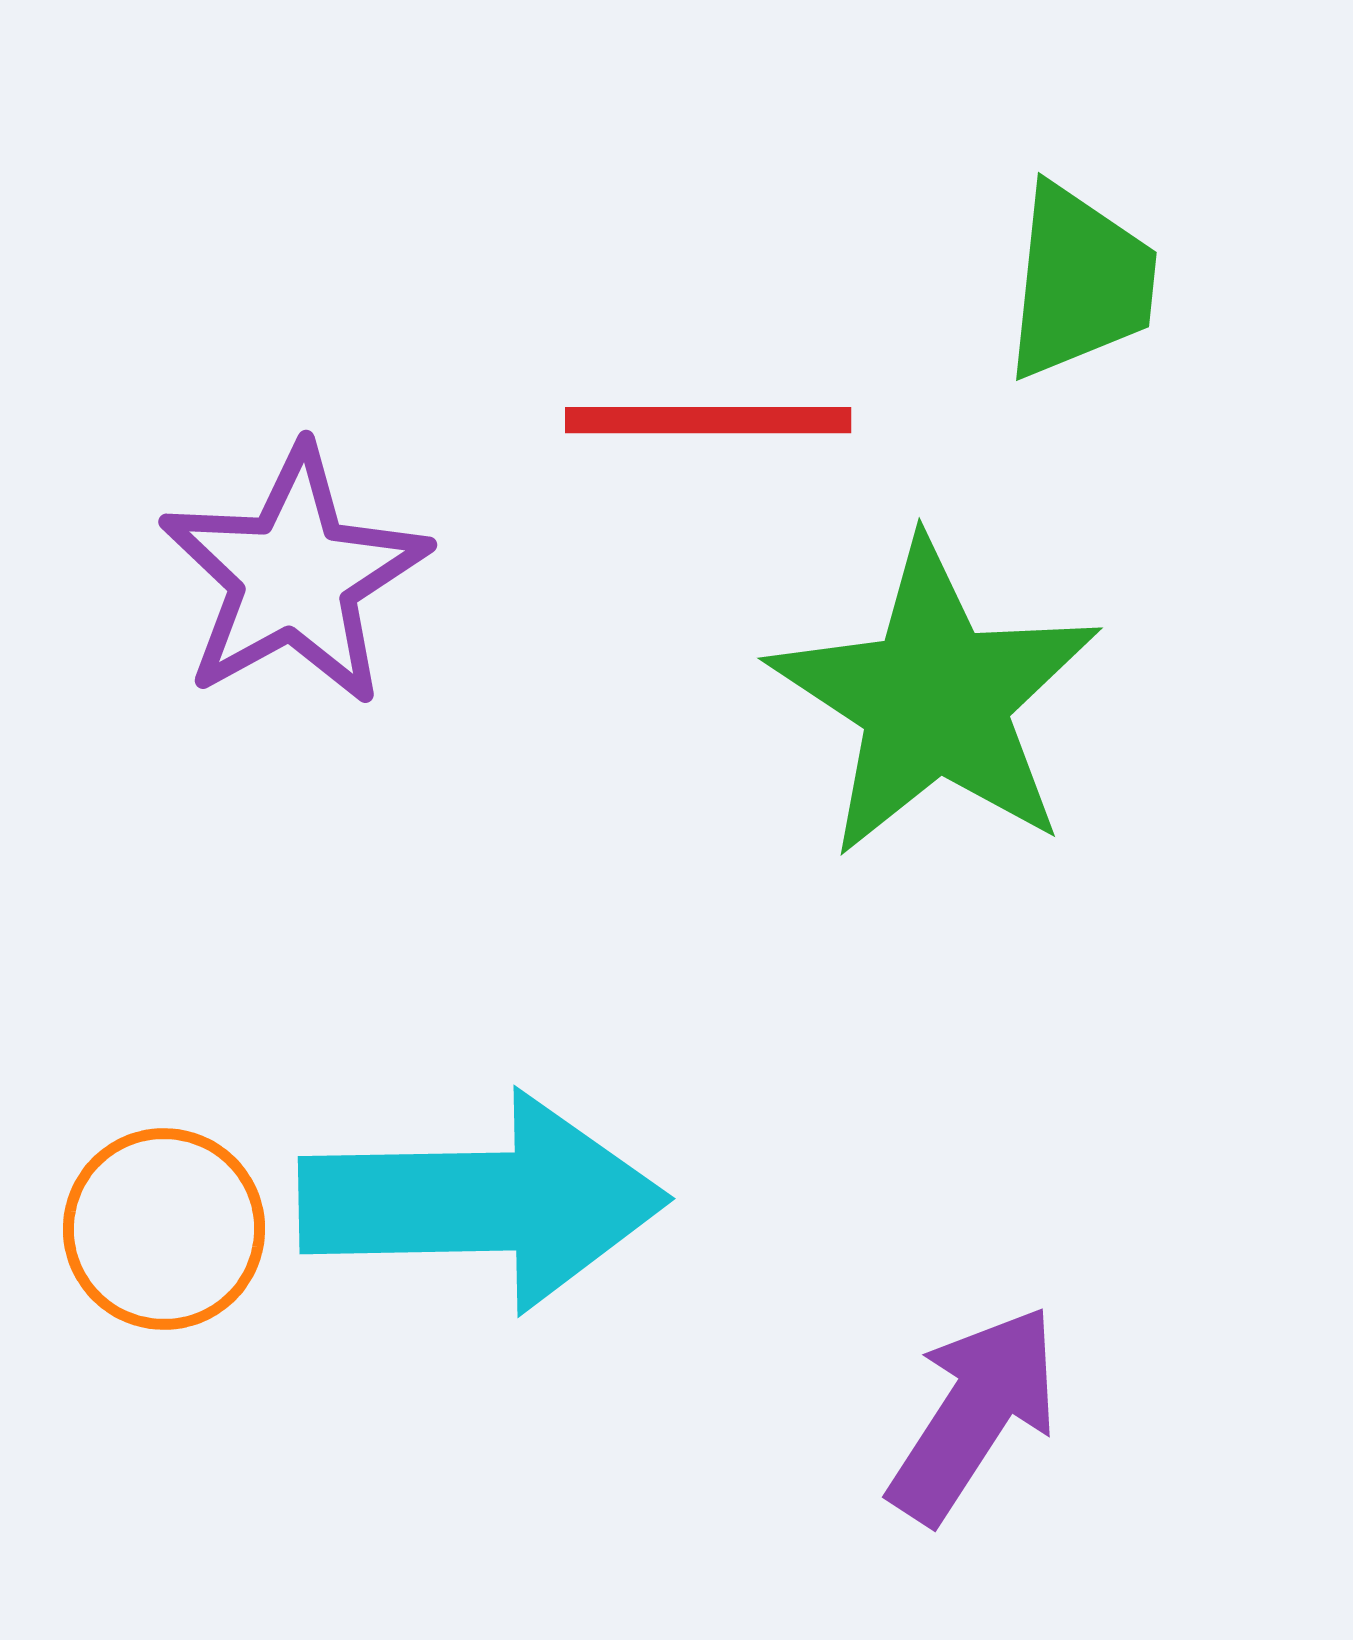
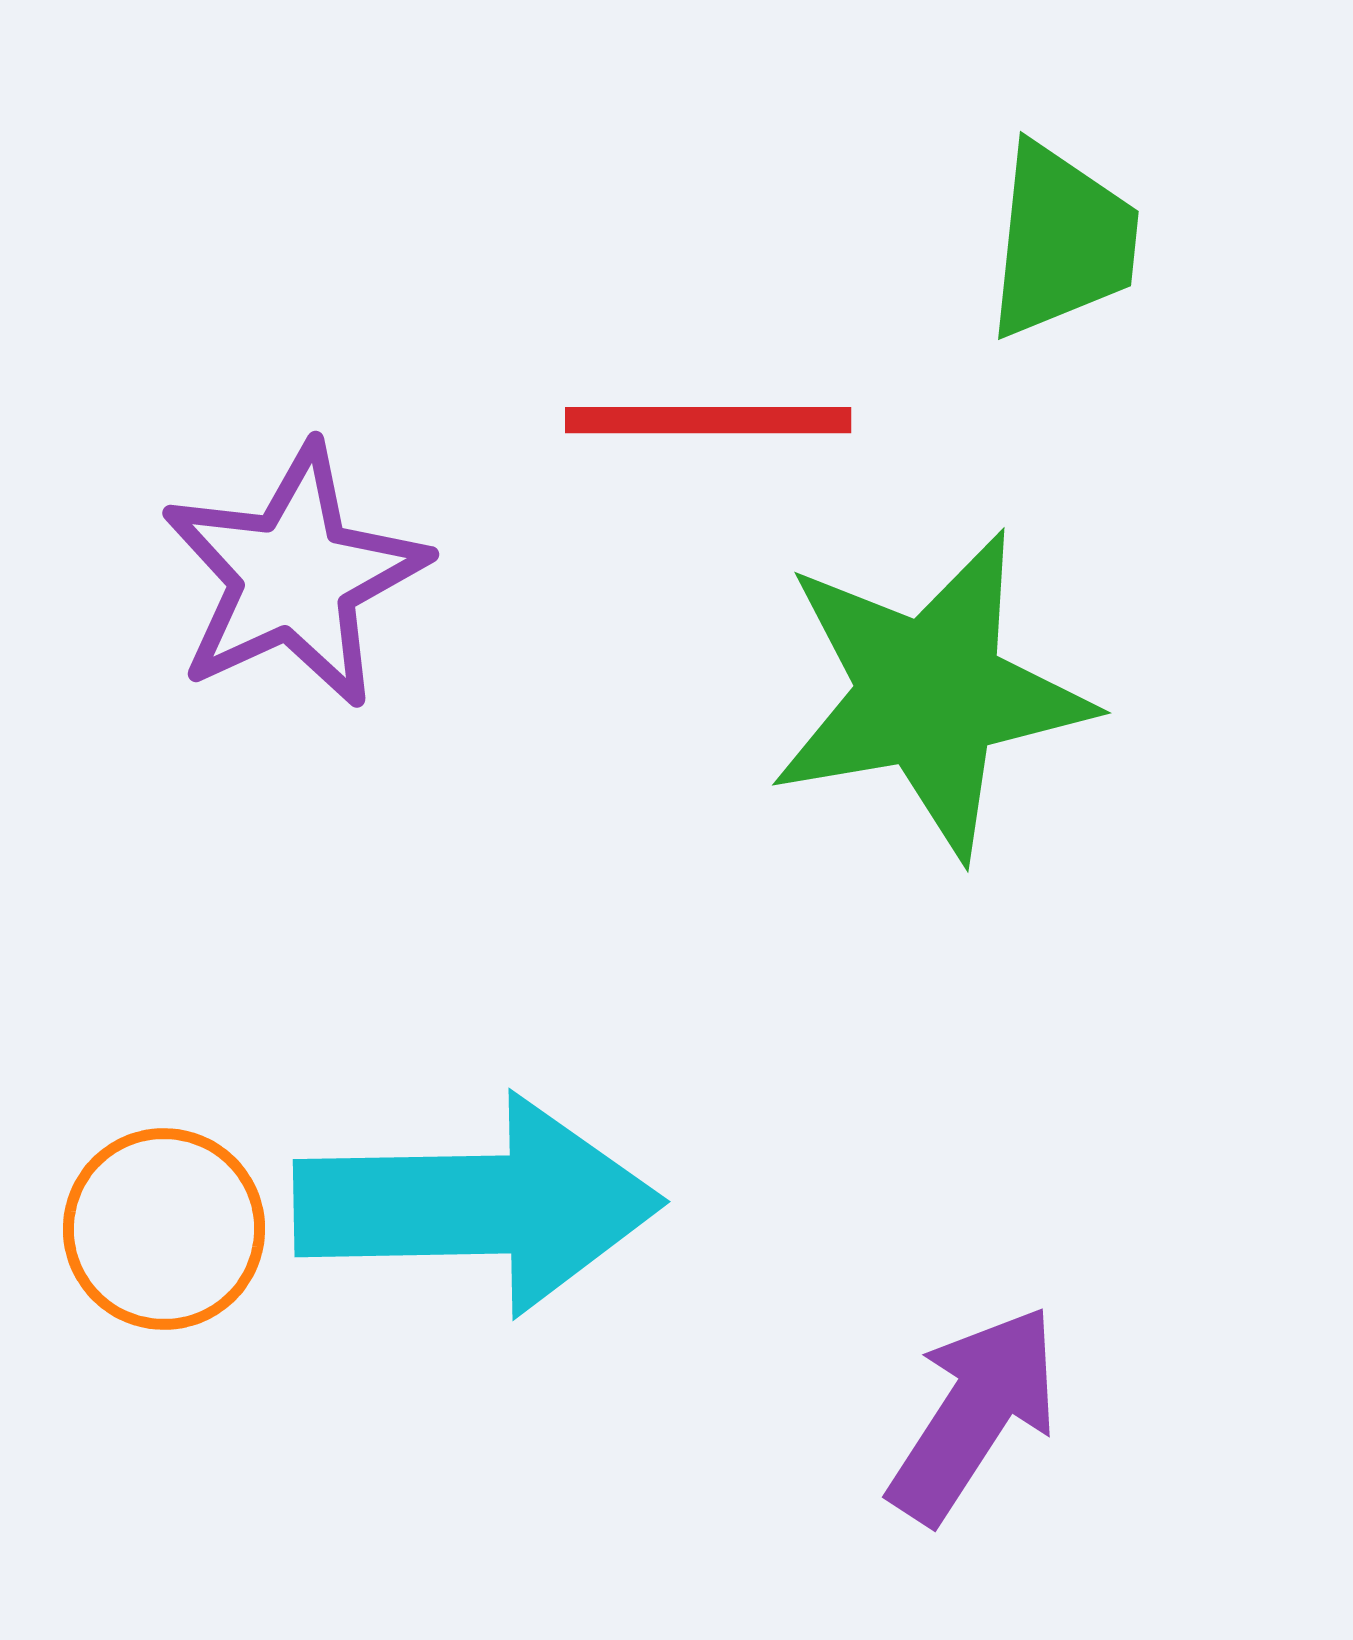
green trapezoid: moved 18 px left, 41 px up
purple star: rotated 4 degrees clockwise
green star: moved 5 px left, 5 px up; rotated 29 degrees clockwise
cyan arrow: moved 5 px left, 3 px down
